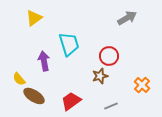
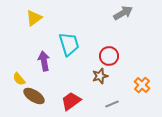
gray arrow: moved 4 px left, 5 px up
gray line: moved 1 px right, 2 px up
